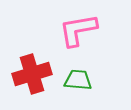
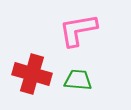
red cross: rotated 33 degrees clockwise
